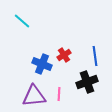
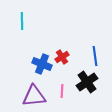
cyan line: rotated 48 degrees clockwise
red cross: moved 2 px left, 2 px down
black cross: rotated 15 degrees counterclockwise
pink line: moved 3 px right, 3 px up
